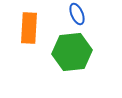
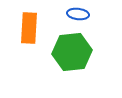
blue ellipse: moved 1 px right; rotated 60 degrees counterclockwise
